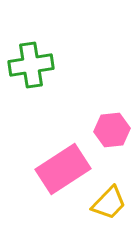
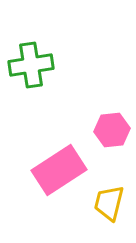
pink rectangle: moved 4 px left, 1 px down
yellow trapezoid: rotated 150 degrees clockwise
